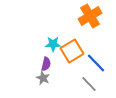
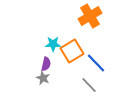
gray line: moved 1 px down
